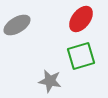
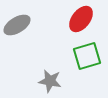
green square: moved 6 px right
